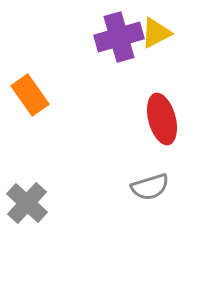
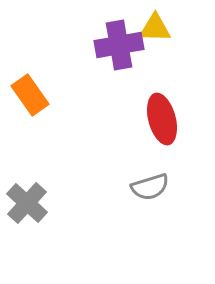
yellow triangle: moved 1 px left, 5 px up; rotated 28 degrees clockwise
purple cross: moved 8 px down; rotated 6 degrees clockwise
